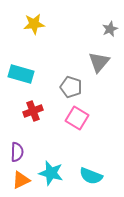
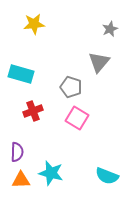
cyan semicircle: moved 16 px right
orange triangle: rotated 24 degrees clockwise
